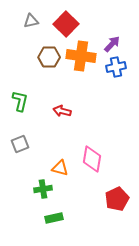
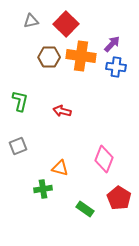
blue cross: rotated 18 degrees clockwise
gray square: moved 2 px left, 2 px down
pink diamond: moved 12 px right; rotated 12 degrees clockwise
red pentagon: moved 2 px right, 1 px up; rotated 15 degrees counterclockwise
green rectangle: moved 31 px right, 9 px up; rotated 48 degrees clockwise
